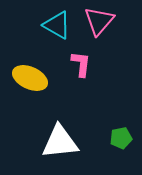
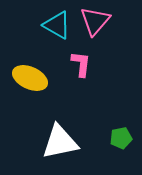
pink triangle: moved 4 px left
white triangle: rotated 6 degrees counterclockwise
